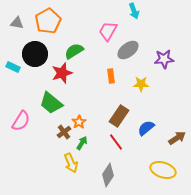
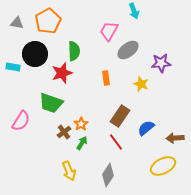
pink trapezoid: moved 1 px right
green semicircle: rotated 120 degrees clockwise
purple star: moved 3 px left, 4 px down
cyan rectangle: rotated 16 degrees counterclockwise
orange rectangle: moved 5 px left, 2 px down
yellow star: rotated 21 degrees clockwise
green trapezoid: rotated 20 degrees counterclockwise
brown rectangle: moved 1 px right
orange star: moved 2 px right, 2 px down
brown arrow: moved 2 px left; rotated 150 degrees counterclockwise
yellow arrow: moved 2 px left, 8 px down
yellow ellipse: moved 4 px up; rotated 45 degrees counterclockwise
